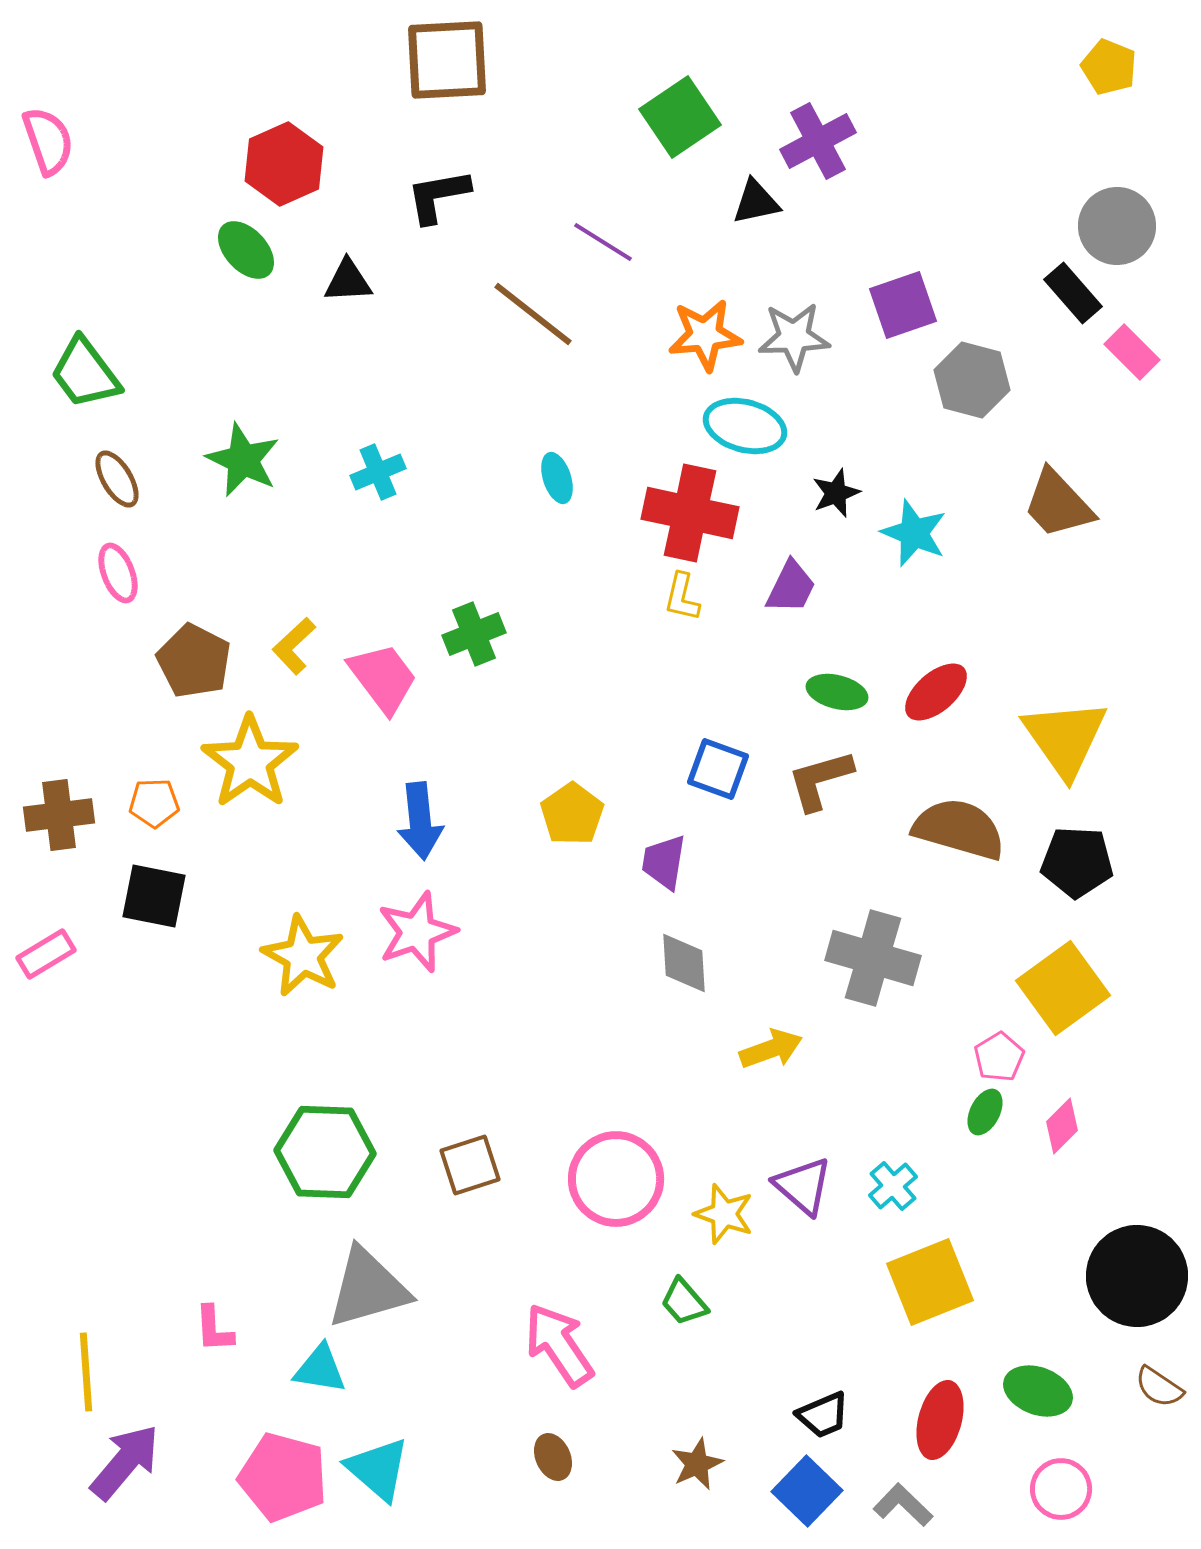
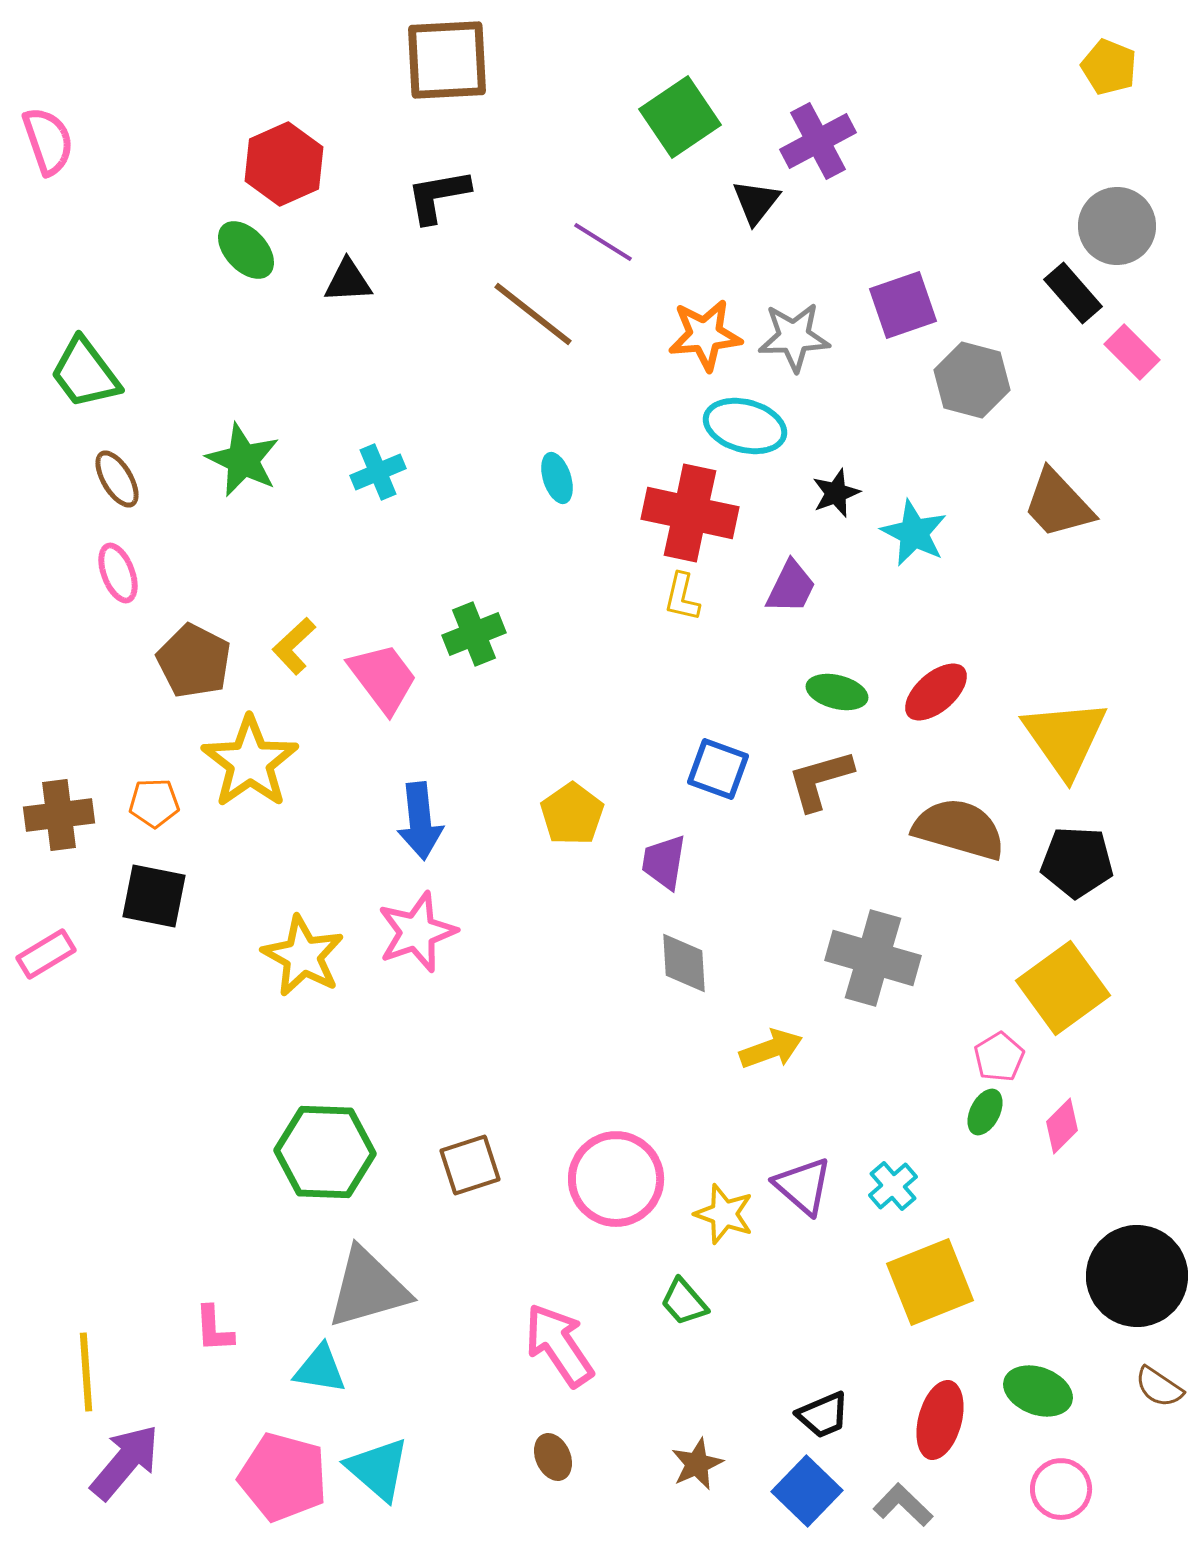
black triangle at (756, 202): rotated 40 degrees counterclockwise
cyan star at (914, 533): rotated 4 degrees clockwise
